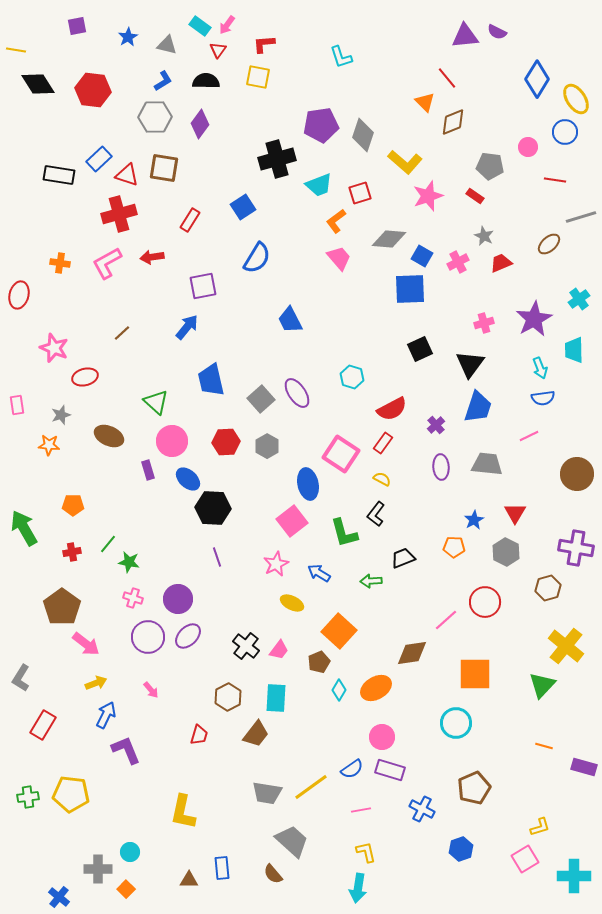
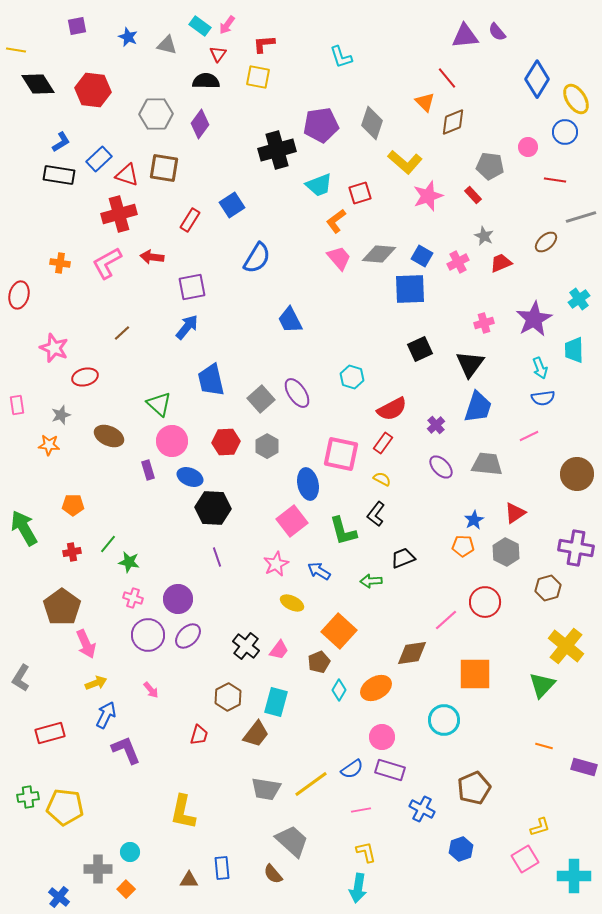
purple semicircle at (497, 32): rotated 24 degrees clockwise
blue star at (128, 37): rotated 18 degrees counterclockwise
red triangle at (218, 50): moved 4 px down
blue L-shape at (163, 81): moved 102 px left, 61 px down
gray hexagon at (155, 117): moved 1 px right, 3 px up
gray diamond at (363, 135): moved 9 px right, 12 px up
black cross at (277, 159): moved 9 px up
red rectangle at (475, 196): moved 2 px left, 1 px up; rotated 12 degrees clockwise
blue square at (243, 207): moved 11 px left, 2 px up
gray diamond at (389, 239): moved 10 px left, 15 px down
brown ellipse at (549, 244): moved 3 px left, 2 px up
red arrow at (152, 257): rotated 15 degrees clockwise
purple square at (203, 286): moved 11 px left, 1 px down
green triangle at (156, 402): moved 3 px right, 2 px down
pink square at (341, 454): rotated 21 degrees counterclockwise
purple ellipse at (441, 467): rotated 40 degrees counterclockwise
blue ellipse at (188, 479): moved 2 px right, 2 px up; rotated 20 degrees counterclockwise
red triangle at (515, 513): rotated 25 degrees clockwise
green L-shape at (344, 533): moved 1 px left, 2 px up
orange pentagon at (454, 547): moved 9 px right, 1 px up
blue arrow at (319, 573): moved 2 px up
purple circle at (148, 637): moved 2 px up
pink arrow at (86, 644): rotated 28 degrees clockwise
cyan rectangle at (276, 698): moved 4 px down; rotated 12 degrees clockwise
cyan circle at (456, 723): moved 12 px left, 3 px up
red rectangle at (43, 725): moved 7 px right, 8 px down; rotated 44 degrees clockwise
yellow line at (311, 787): moved 3 px up
gray trapezoid at (267, 793): moved 1 px left, 4 px up
yellow pentagon at (71, 794): moved 6 px left, 13 px down
